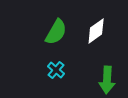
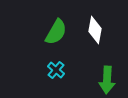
white diamond: moved 1 px left, 1 px up; rotated 44 degrees counterclockwise
